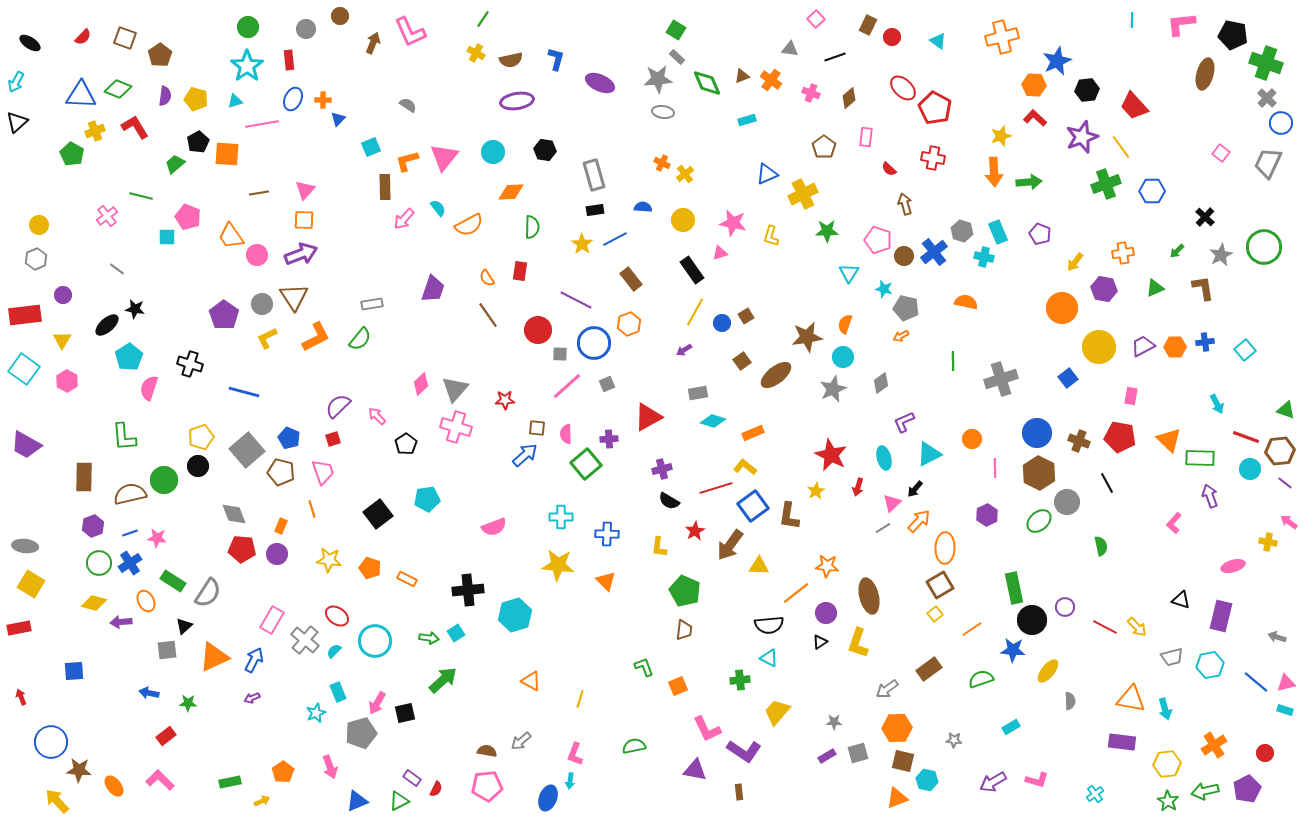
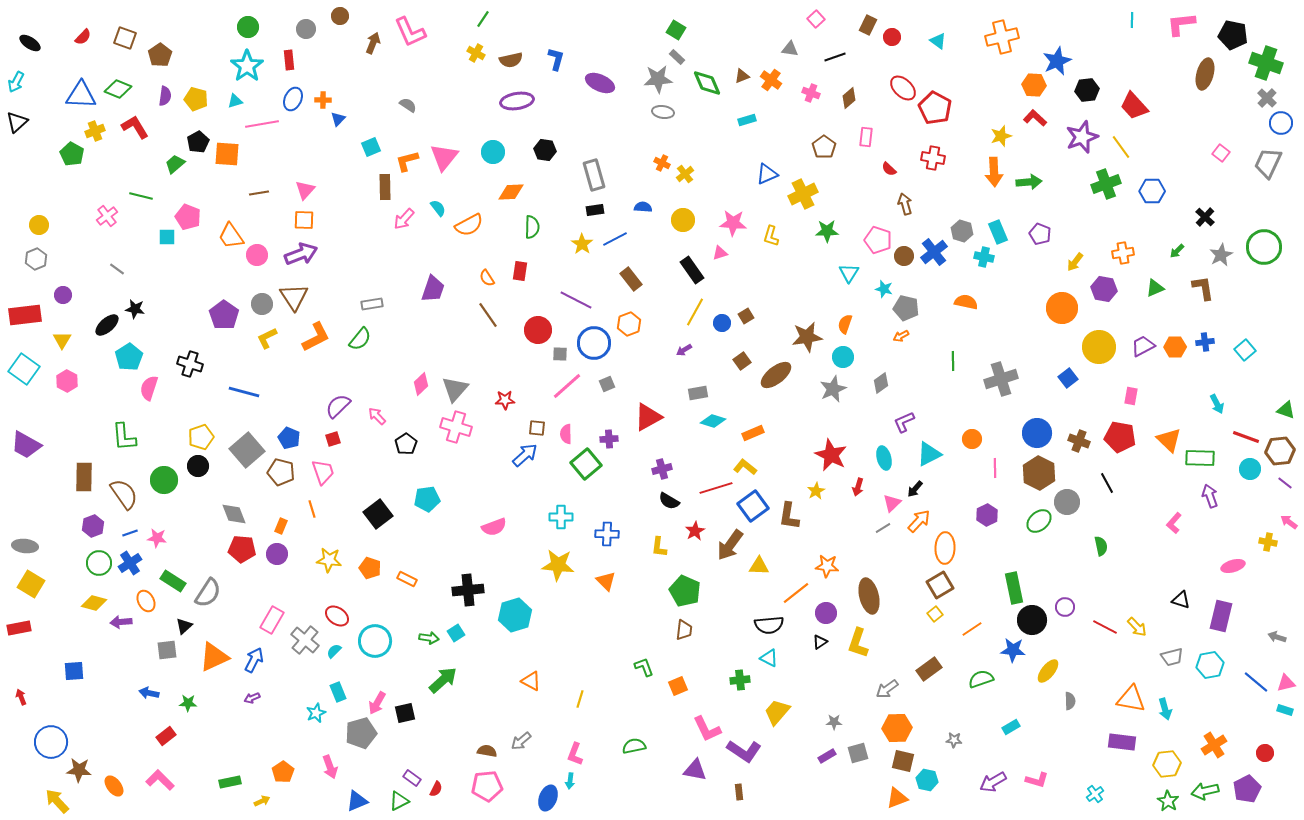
pink star at (733, 223): rotated 8 degrees counterclockwise
brown semicircle at (130, 494): moved 6 px left; rotated 68 degrees clockwise
